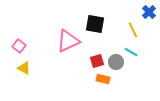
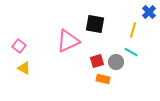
yellow line: rotated 42 degrees clockwise
